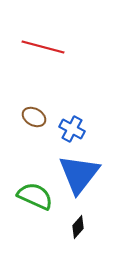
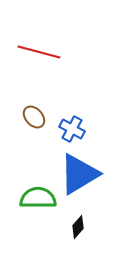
red line: moved 4 px left, 5 px down
brown ellipse: rotated 20 degrees clockwise
blue triangle: rotated 21 degrees clockwise
green semicircle: moved 3 px right, 2 px down; rotated 24 degrees counterclockwise
